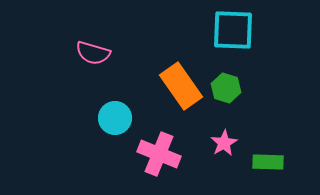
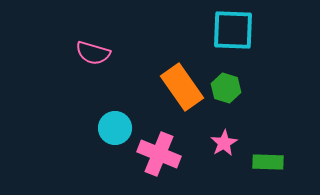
orange rectangle: moved 1 px right, 1 px down
cyan circle: moved 10 px down
